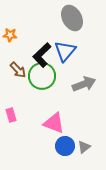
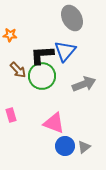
black L-shape: rotated 40 degrees clockwise
